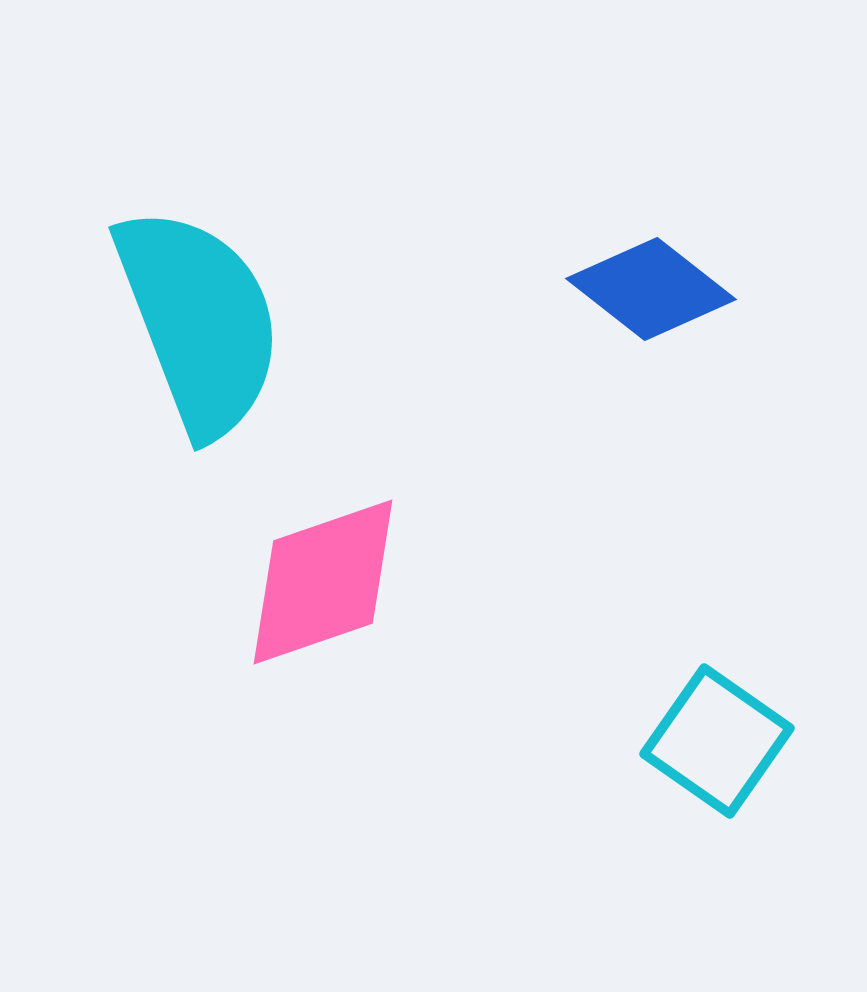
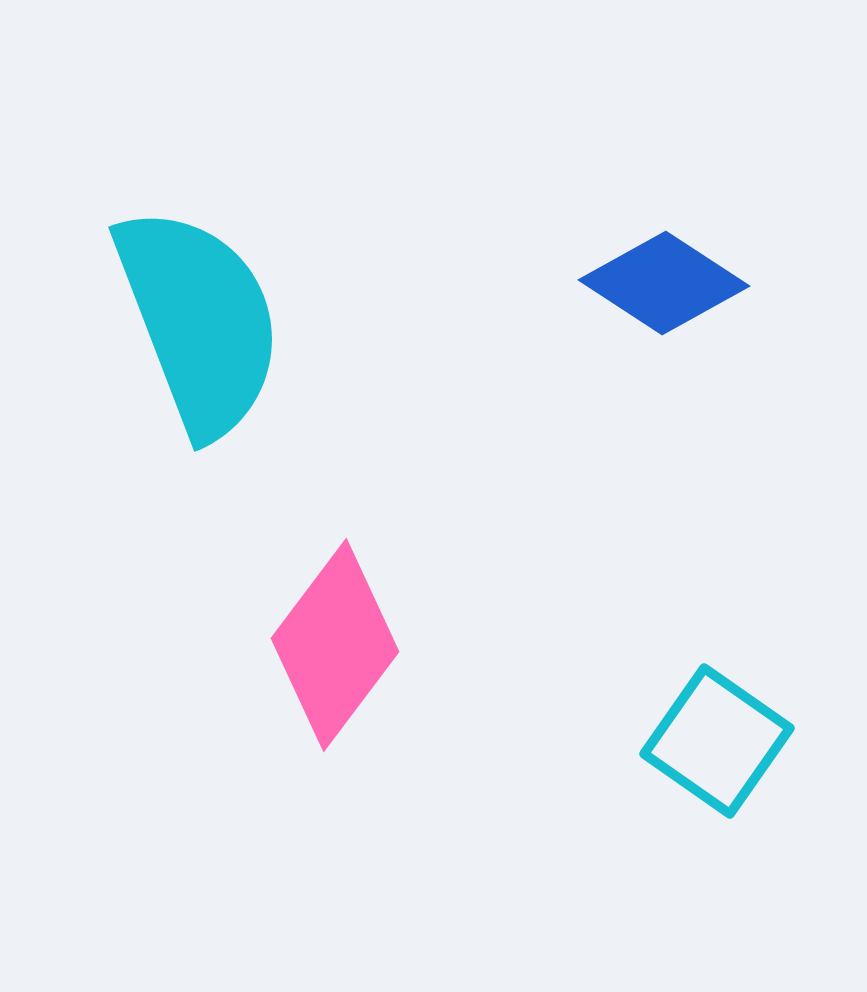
blue diamond: moved 13 px right, 6 px up; rotated 5 degrees counterclockwise
pink diamond: moved 12 px right, 63 px down; rotated 34 degrees counterclockwise
